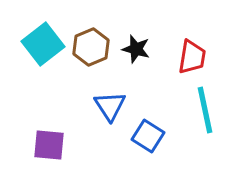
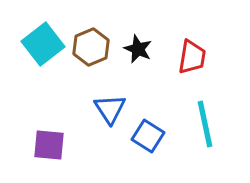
black star: moved 2 px right; rotated 8 degrees clockwise
blue triangle: moved 3 px down
cyan line: moved 14 px down
